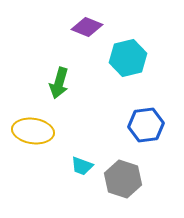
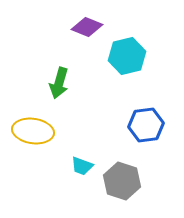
cyan hexagon: moved 1 px left, 2 px up
gray hexagon: moved 1 px left, 2 px down
